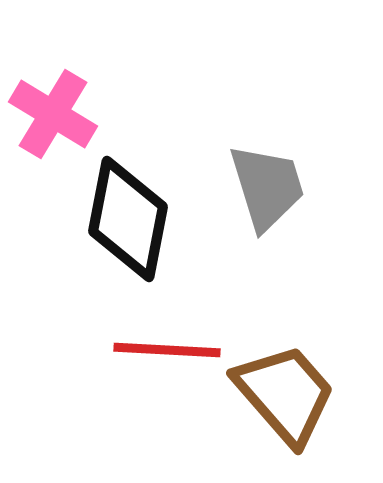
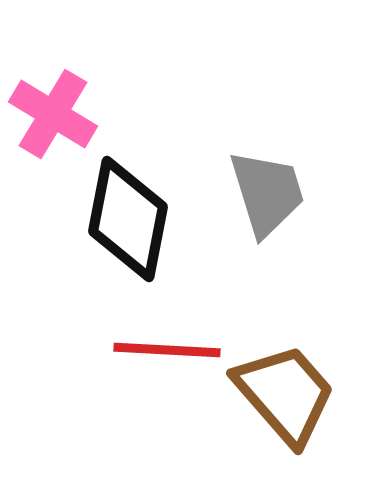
gray trapezoid: moved 6 px down
